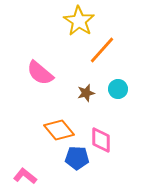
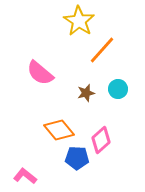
pink diamond: rotated 48 degrees clockwise
